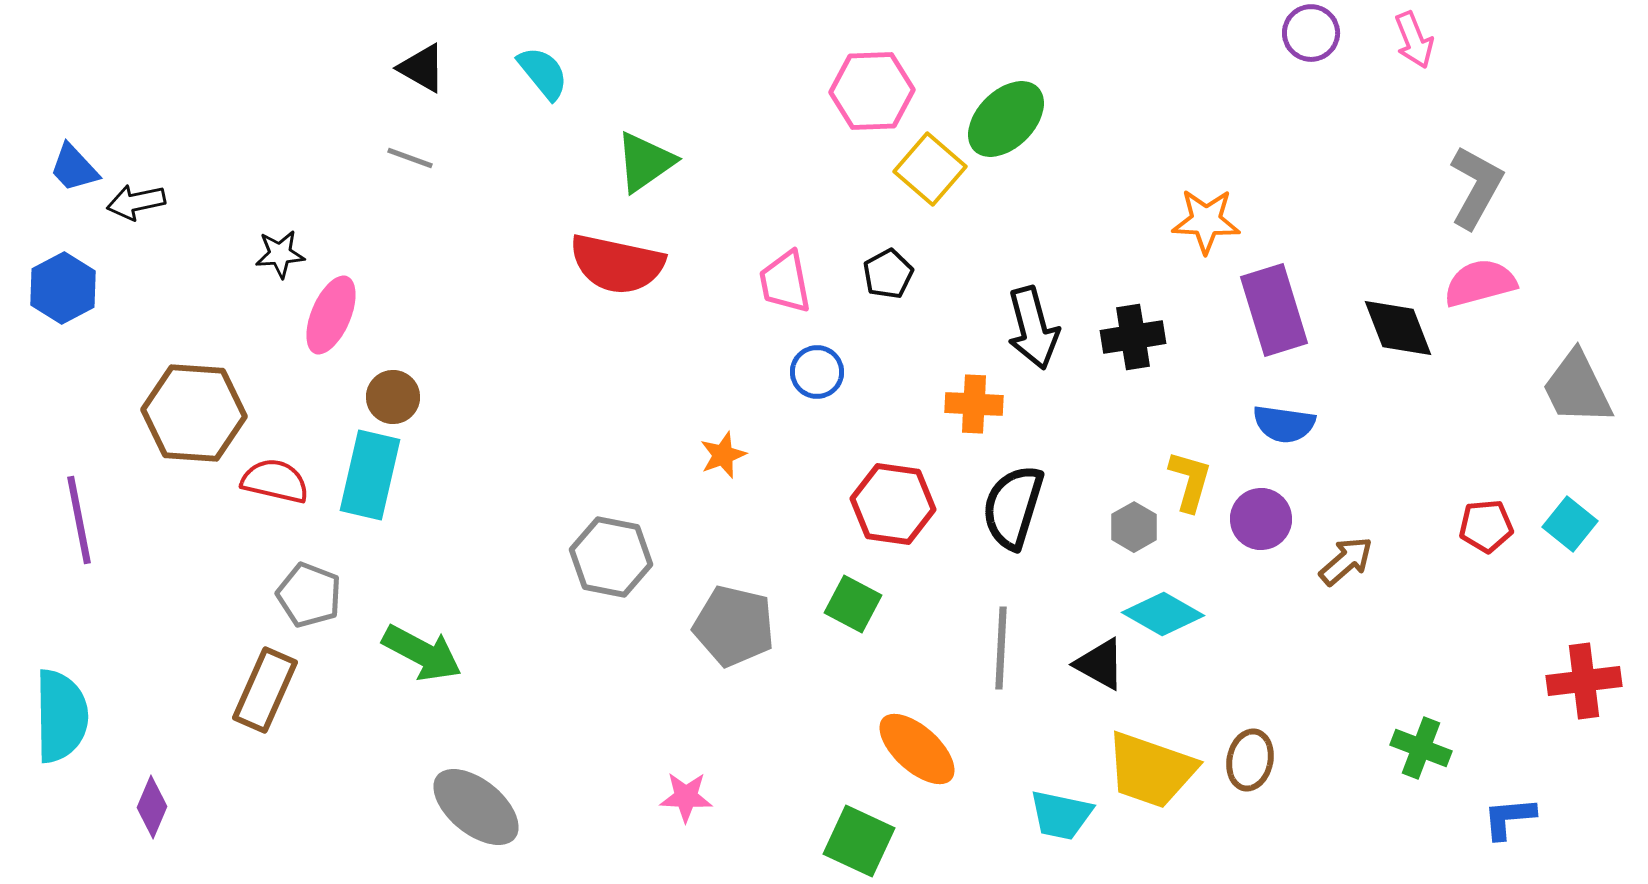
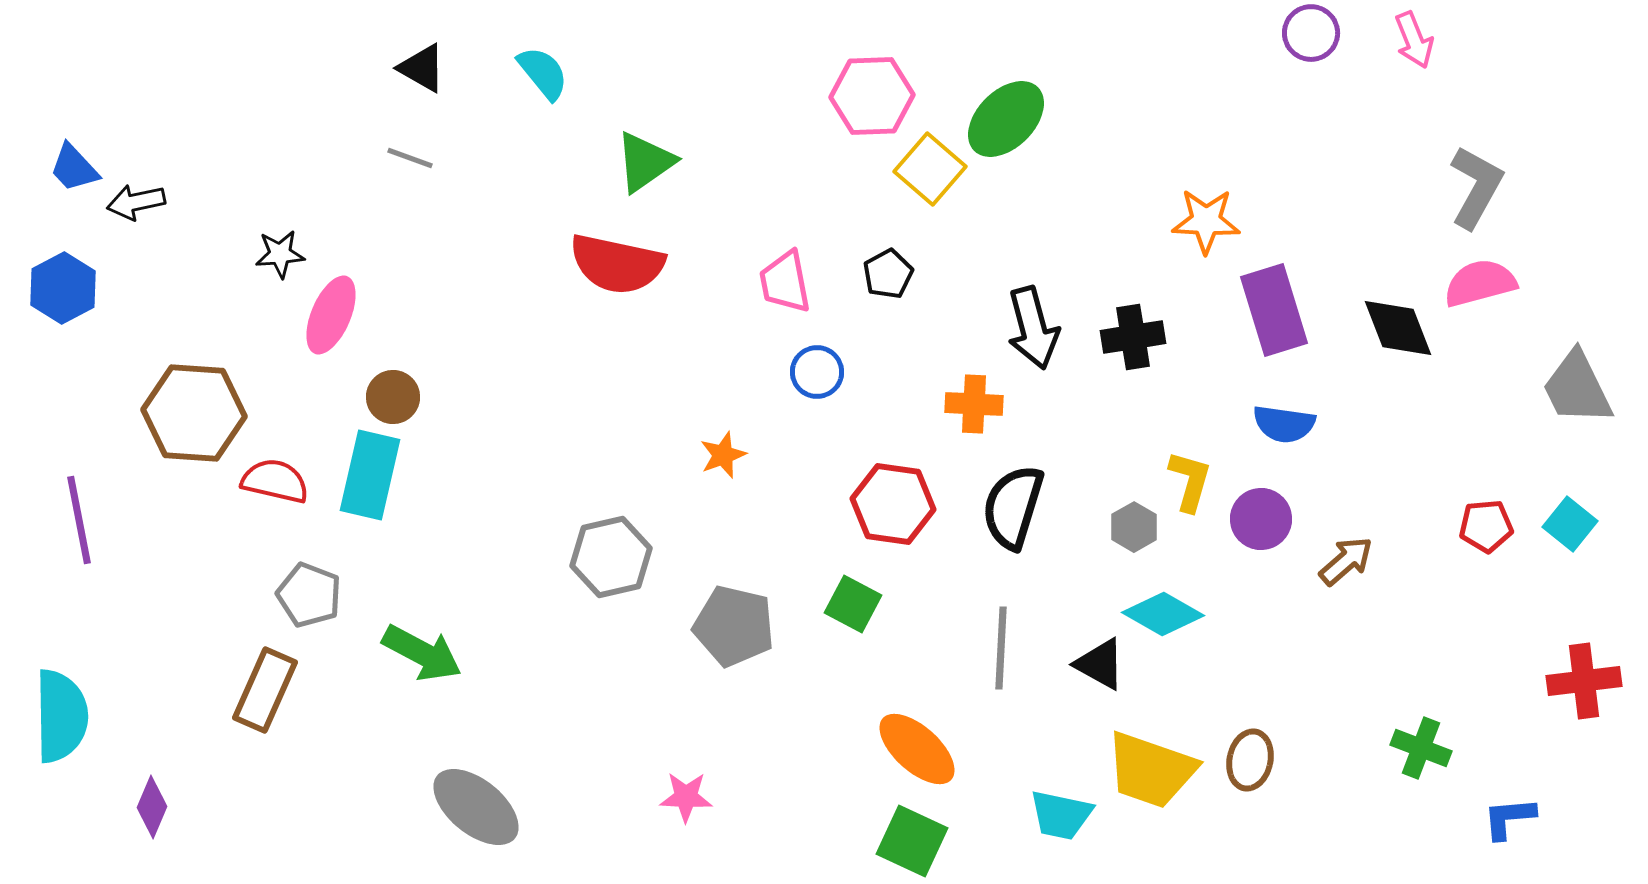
pink hexagon at (872, 91): moved 5 px down
gray hexagon at (611, 557): rotated 24 degrees counterclockwise
green square at (859, 841): moved 53 px right
